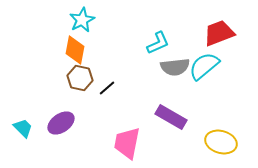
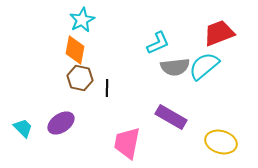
black line: rotated 48 degrees counterclockwise
